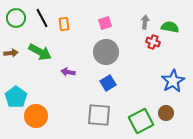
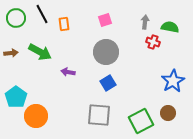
black line: moved 4 px up
pink square: moved 3 px up
brown circle: moved 2 px right
